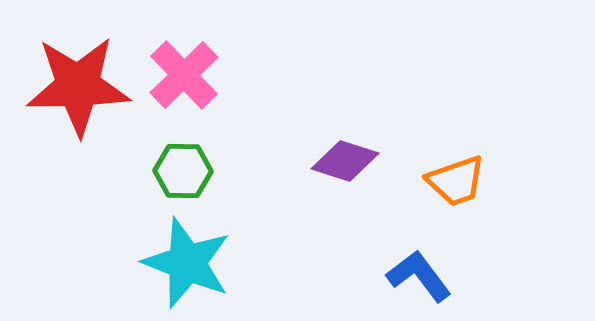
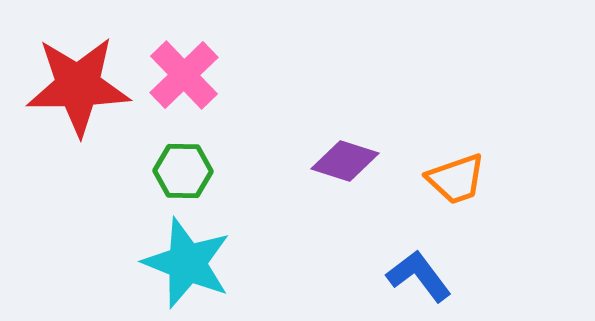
orange trapezoid: moved 2 px up
